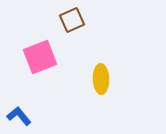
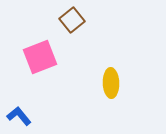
brown square: rotated 15 degrees counterclockwise
yellow ellipse: moved 10 px right, 4 px down
